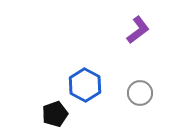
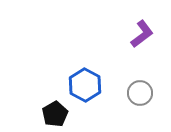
purple L-shape: moved 4 px right, 4 px down
black pentagon: rotated 10 degrees counterclockwise
